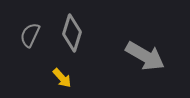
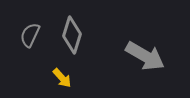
gray diamond: moved 2 px down
